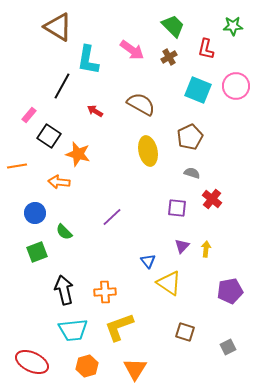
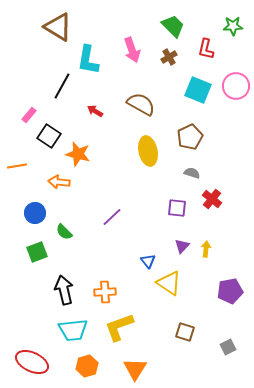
pink arrow: rotated 35 degrees clockwise
